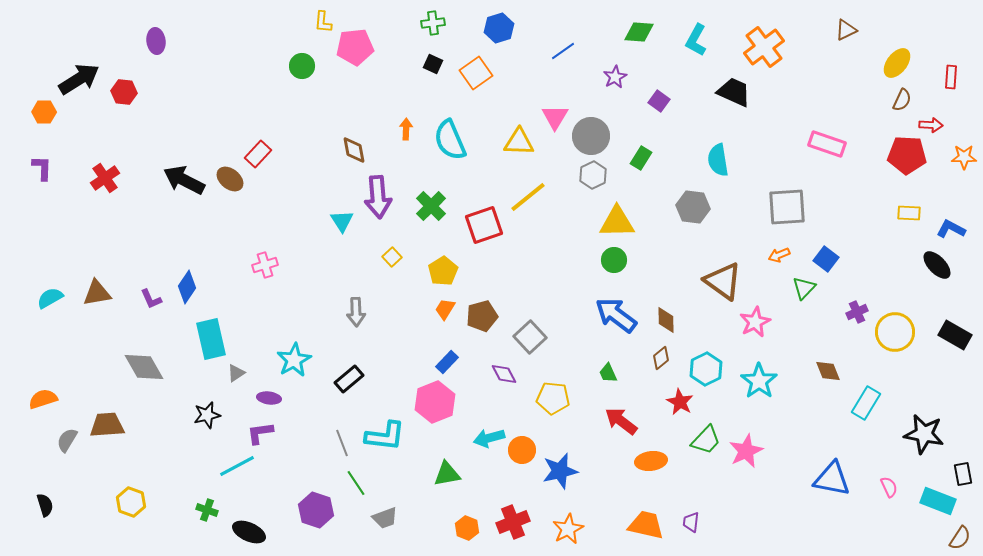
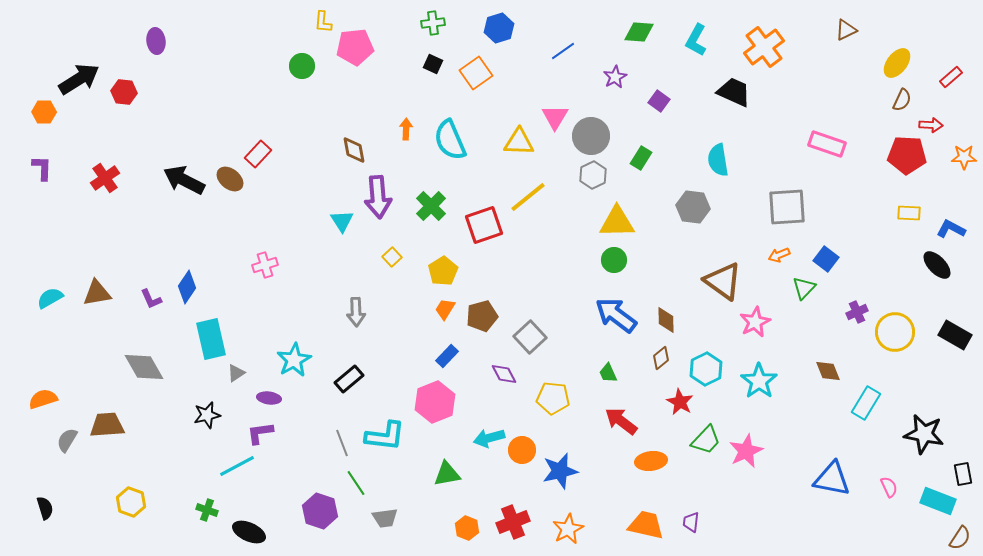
red rectangle at (951, 77): rotated 45 degrees clockwise
blue rectangle at (447, 362): moved 6 px up
black semicircle at (45, 505): moved 3 px down
purple hexagon at (316, 510): moved 4 px right, 1 px down
gray trapezoid at (385, 518): rotated 12 degrees clockwise
